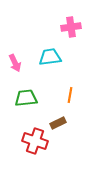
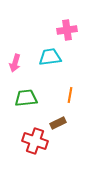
pink cross: moved 4 px left, 3 px down
pink arrow: rotated 42 degrees clockwise
